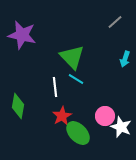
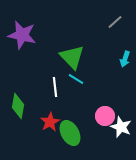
red star: moved 12 px left, 6 px down
green ellipse: moved 8 px left; rotated 15 degrees clockwise
